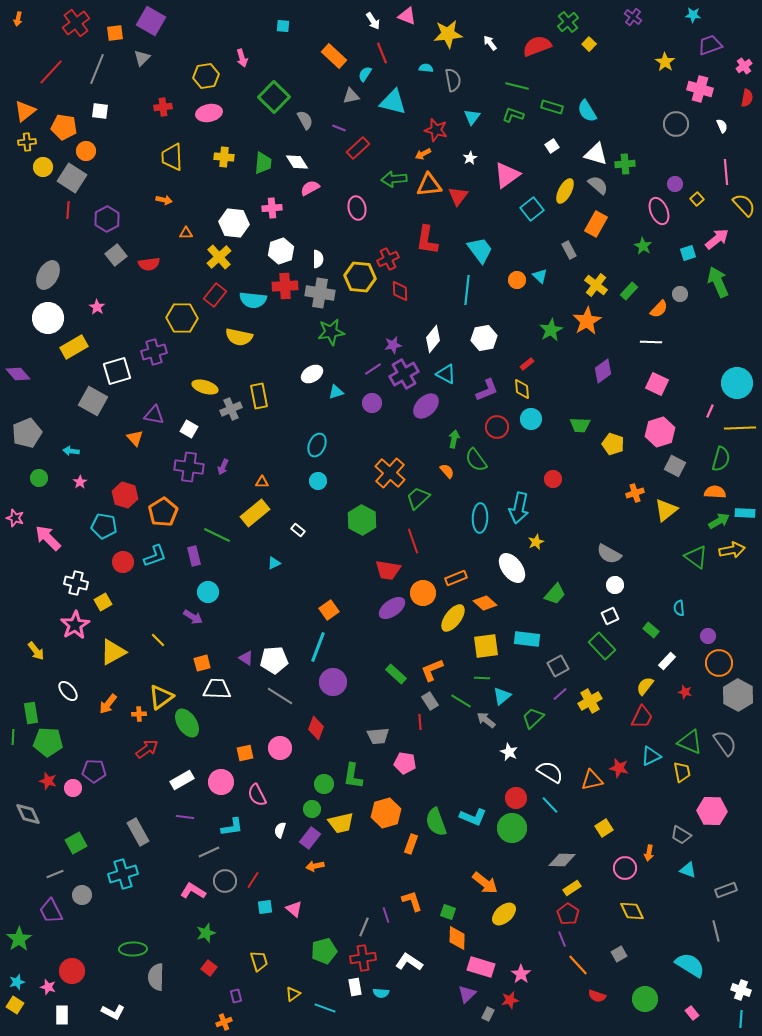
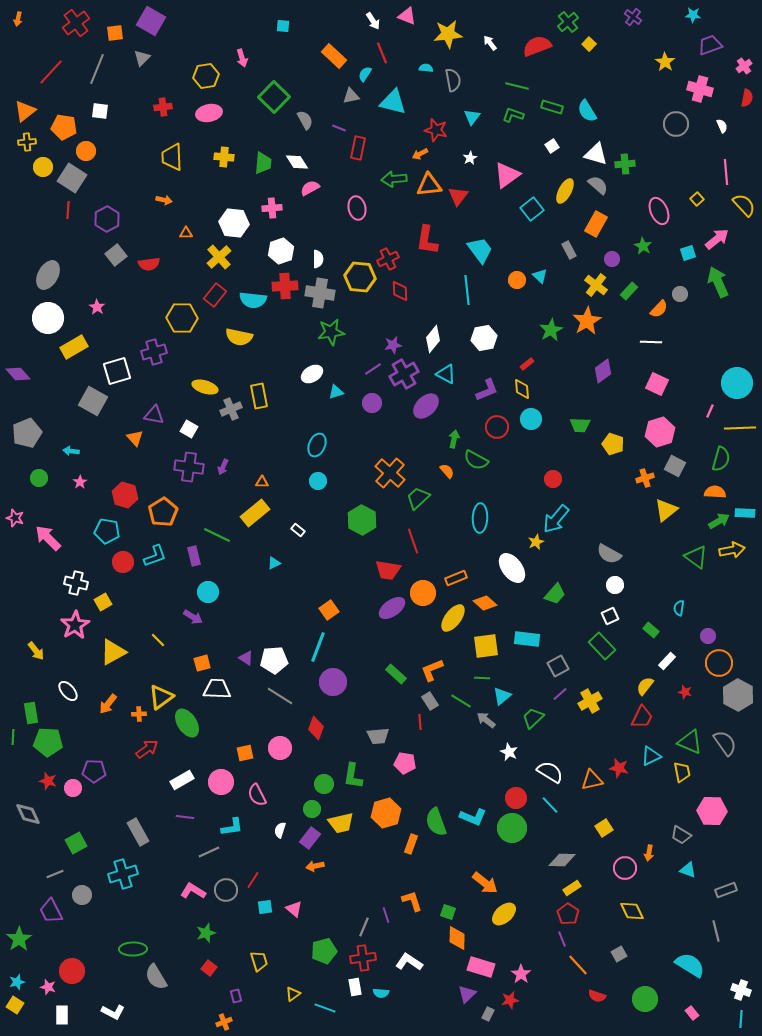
red rectangle at (358, 148): rotated 35 degrees counterclockwise
orange arrow at (423, 154): moved 3 px left
purple circle at (675, 184): moved 63 px left, 75 px down
cyan line at (467, 290): rotated 12 degrees counterclockwise
green semicircle at (476, 460): rotated 25 degrees counterclockwise
orange cross at (635, 493): moved 10 px right, 15 px up
cyan arrow at (519, 508): moved 37 px right, 11 px down; rotated 28 degrees clockwise
cyan pentagon at (104, 526): moved 3 px right, 5 px down
cyan semicircle at (679, 608): rotated 14 degrees clockwise
gray circle at (225, 881): moved 1 px right, 9 px down
gray semicircle at (156, 977): rotated 32 degrees counterclockwise
